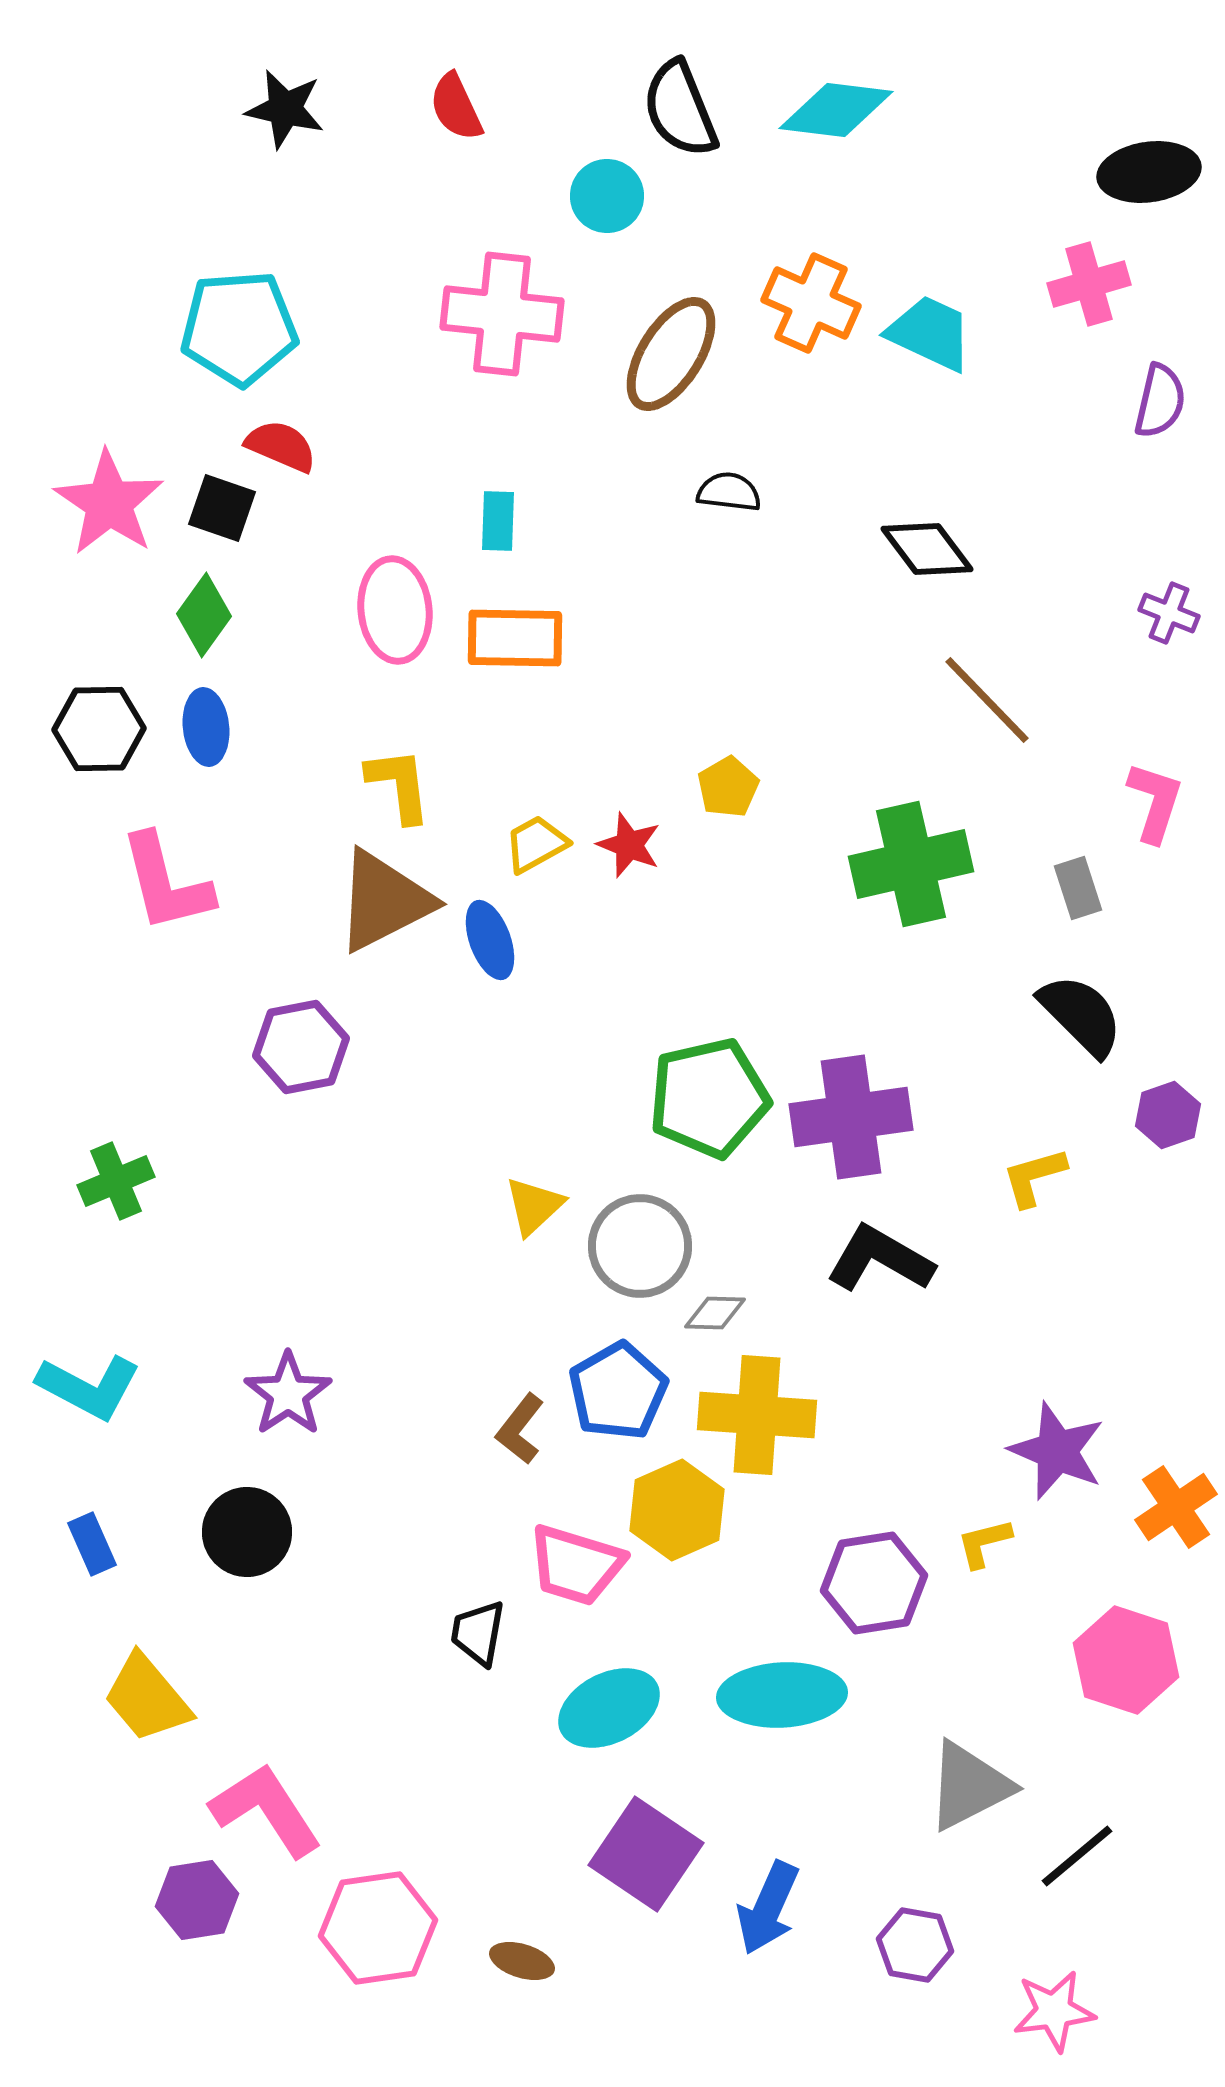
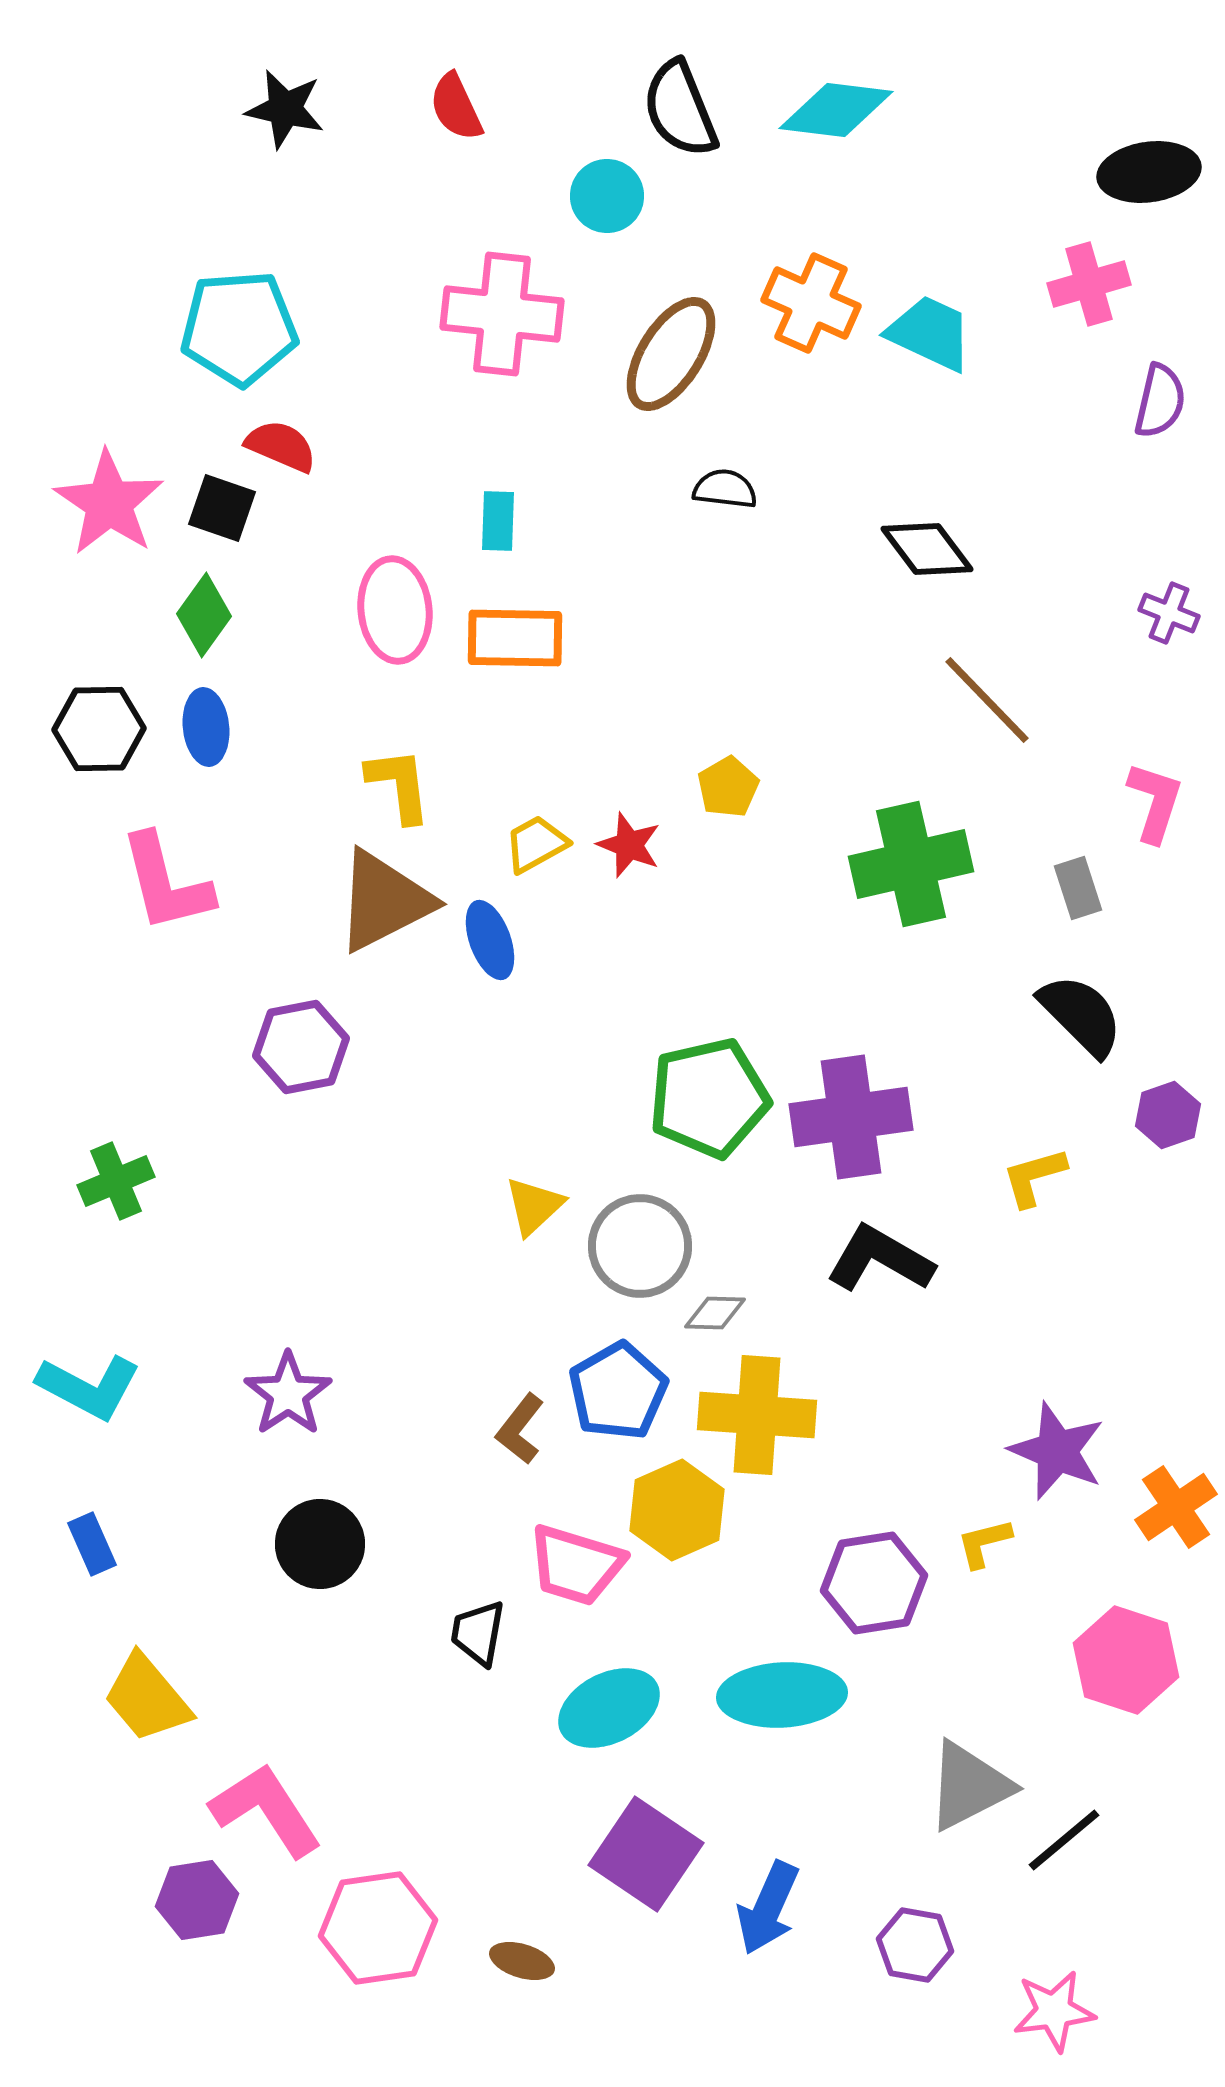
black semicircle at (729, 492): moved 4 px left, 3 px up
black circle at (247, 1532): moved 73 px right, 12 px down
black line at (1077, 1856): moved 13 px left, 16 px up
